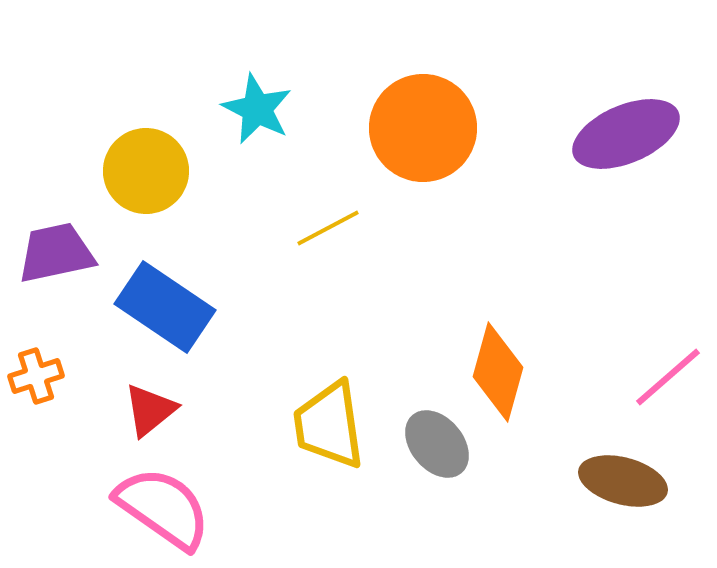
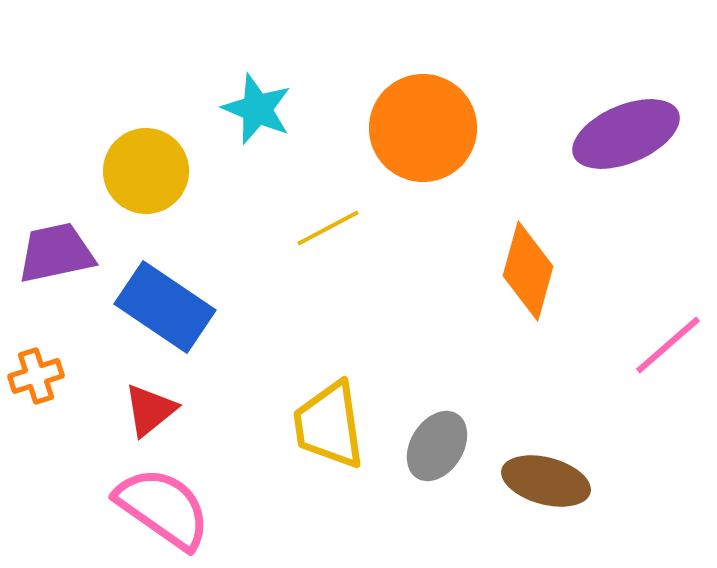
cyan star: rotated 4 degrees counterclockwise
orange diamond: moved 30 px right, 101 px up
pink line: moved 32 px up
gray ellipse: moved 2 px down; rotated 72 degrees clockwise
brown ellipse: moved 77 px left
